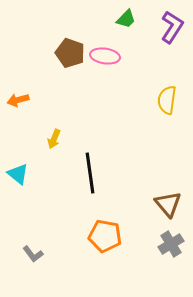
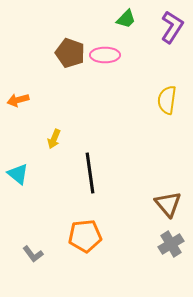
pink ellipse: moved 1 px up; rotated 8 degrees counterclockwise
orange pentagon: moved 20 px left; rotated 16 degrees counterclockwise
